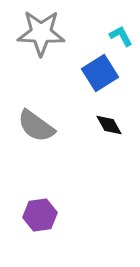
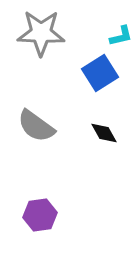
cyan L-shape: rotated 105 degrees clockwise
black diamond: moved 5 px left, 8 px down
